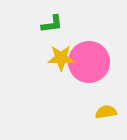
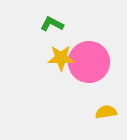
green L-shape: rotated 145 degrees counterclockwise
